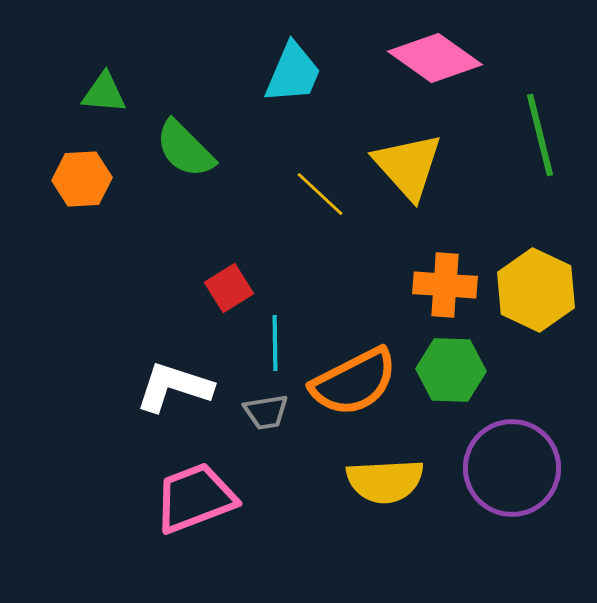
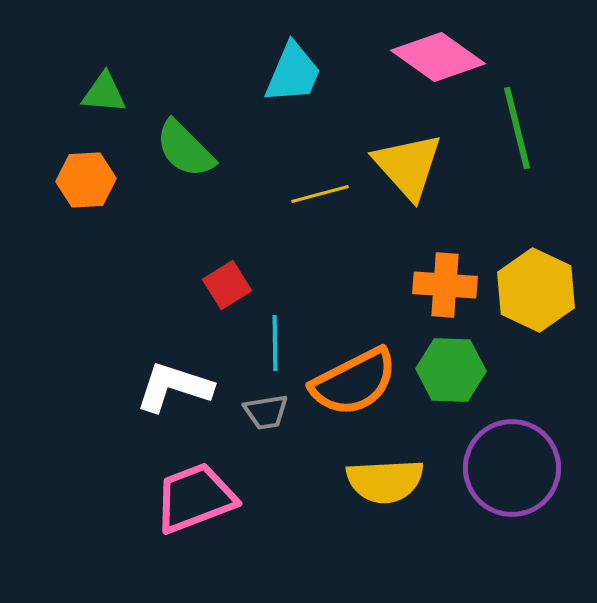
pink diamond: moved 3 px right, 1 px up
green line: moved 23 px left, 7 px up
orange hexagon: moved 4 px right, 1 px down
yellow line: rotated 58 degrees counterclockwise
red square: moved 2 px left, 3 px up
